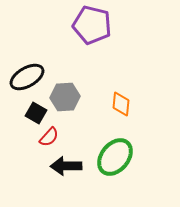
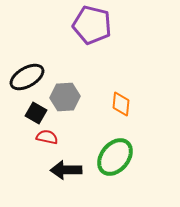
red semicircle: moved 2 px left; rotated 120 degrees counterclockwise
black arrow: moved 4 px down
